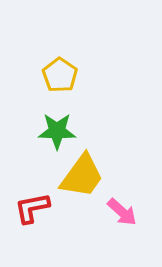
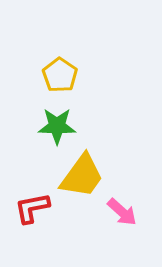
green star: moved 5 px up
